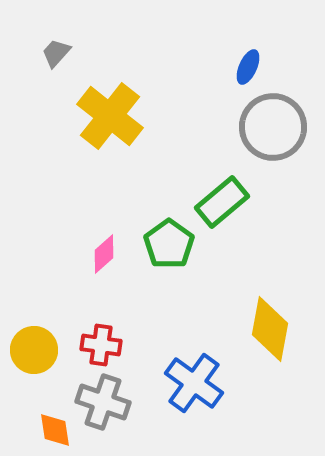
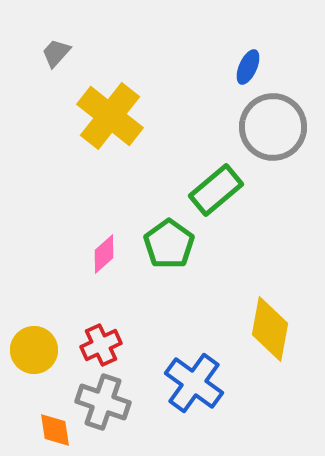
green rectangle: moved 6 px left, 12 px up
red cross: rotated 33 degrees counterclockwise
